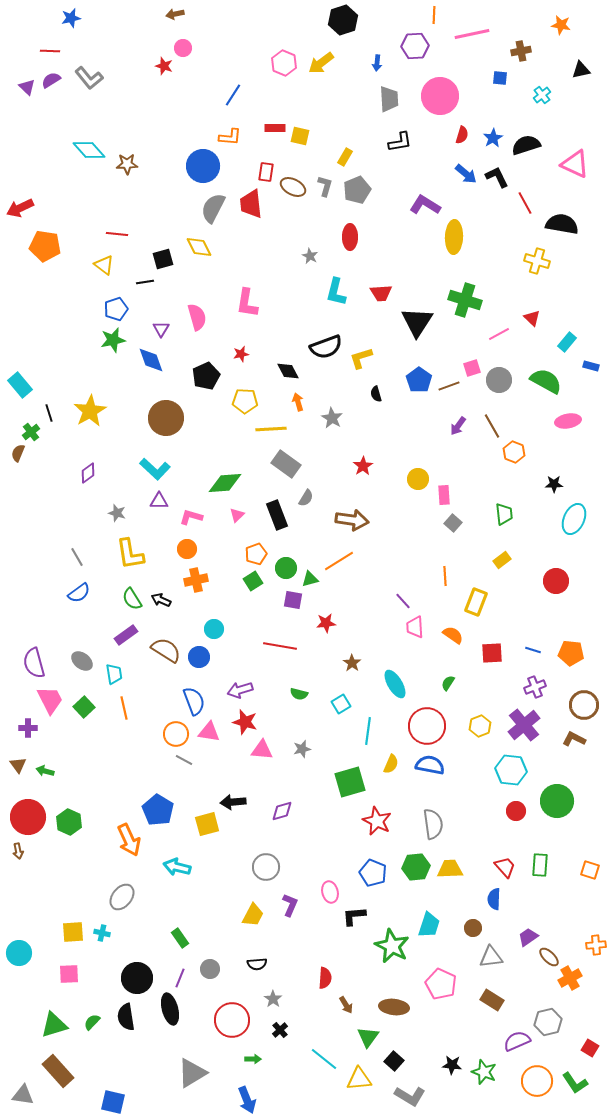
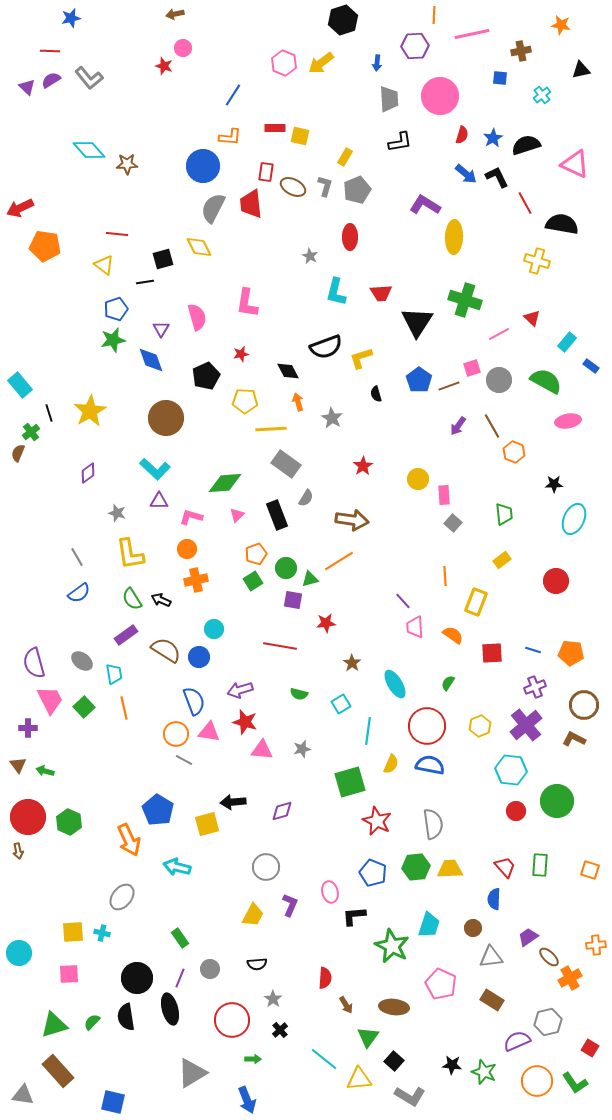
blue rectangle at (591, 366): rotated 21 degrees clockwise
purple cross at (524, 725): moved 2 px right
